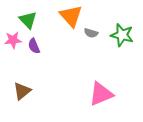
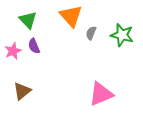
gray semicircle: rotated 96 degrees clockwise
pink star: moved 11 px down; rotated 18 degrees counterclockwise
